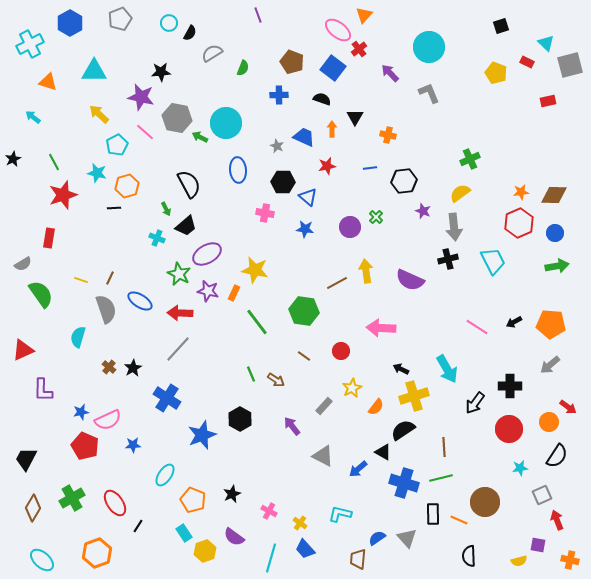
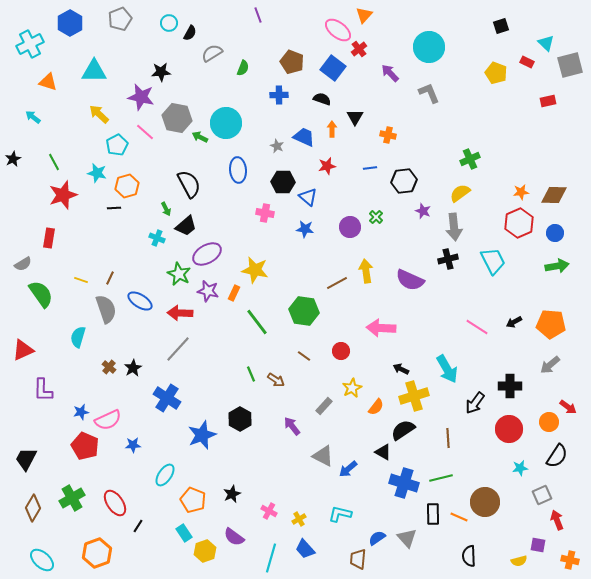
brown line at (444, 447): moved 4 px right, 9 px up
blue arrow at (358, 469): moved 10 px left
orange line at (459, 520): moved 3 px up
yellow cross at (300, 523): moved 1 px left, 4 px up; rotated 24 degrees clockwise
